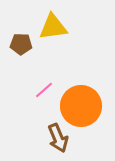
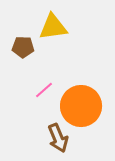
brown pentagon: moved 2 px right, 3 px down
